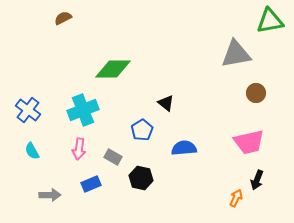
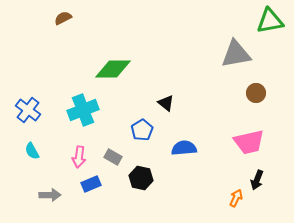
pink arrow: moved 8 px down
